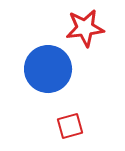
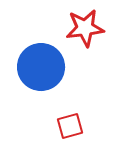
blue circle: moved 7 px left, 2 px up
